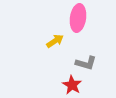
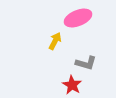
pink ellipse: rotated 60 degrees clockwise
yellow arrow: rotated 30 degrees counterclockwise
